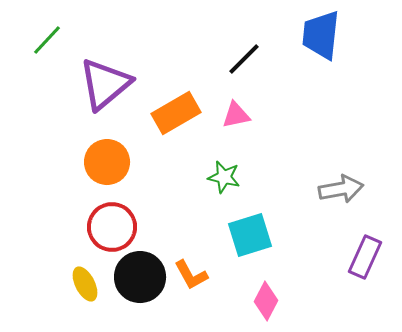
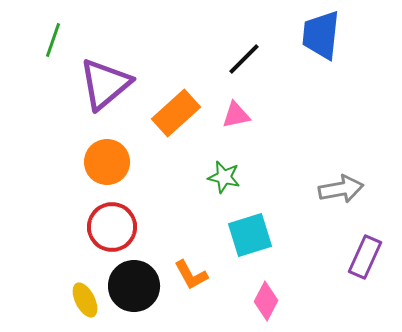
green line: moved 6 px right; rotated 24 degrees counterclockwise
orange rectangle: rotated 12 degrees counterclockwise
black circle: moved 6 px left, 9 px down
yellow ellipse: moved 16 px down
